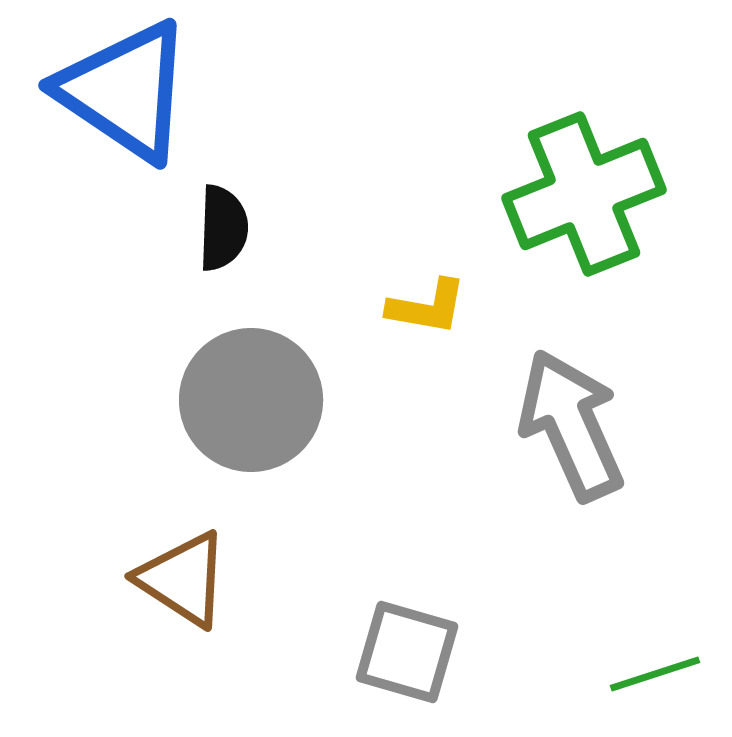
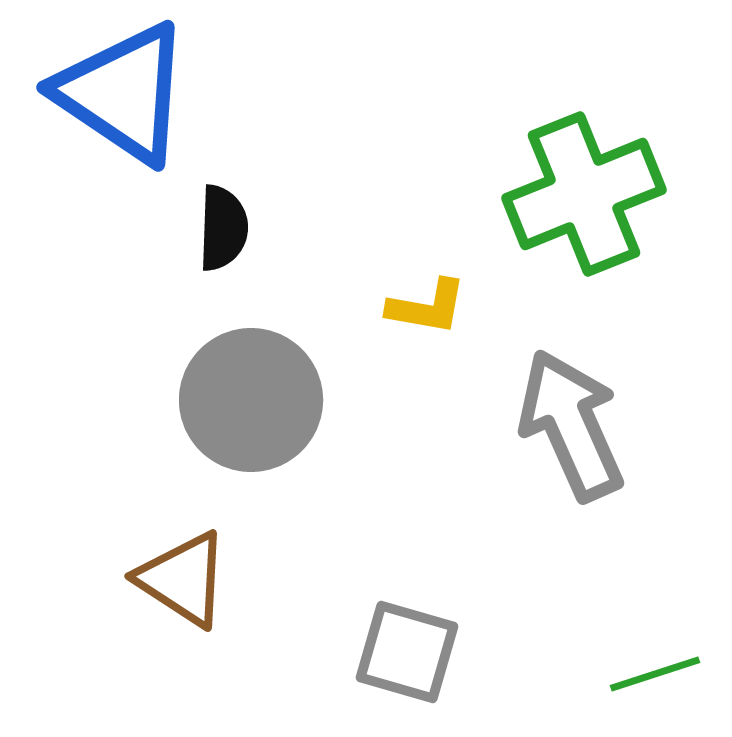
blue triangle: moved 2 px left, 2 px down
